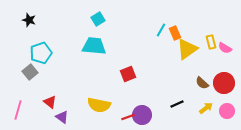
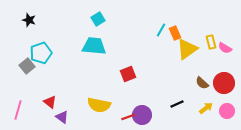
gray square: moved 3 px left, 6 px up
